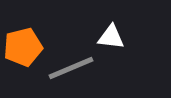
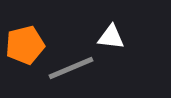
orange pentagon: moved 2 px right, 2 px up
